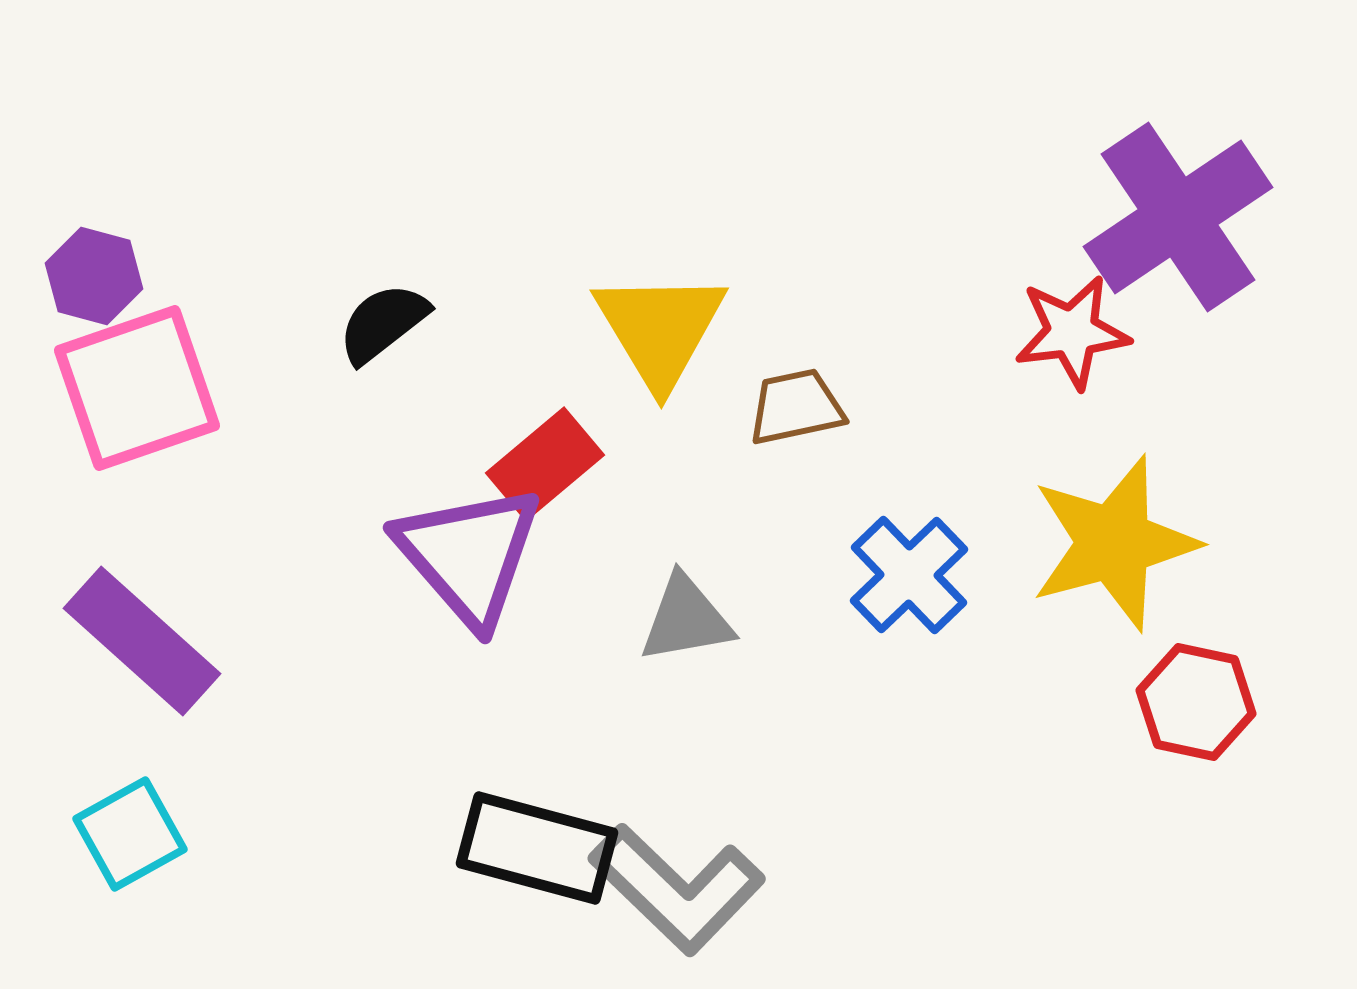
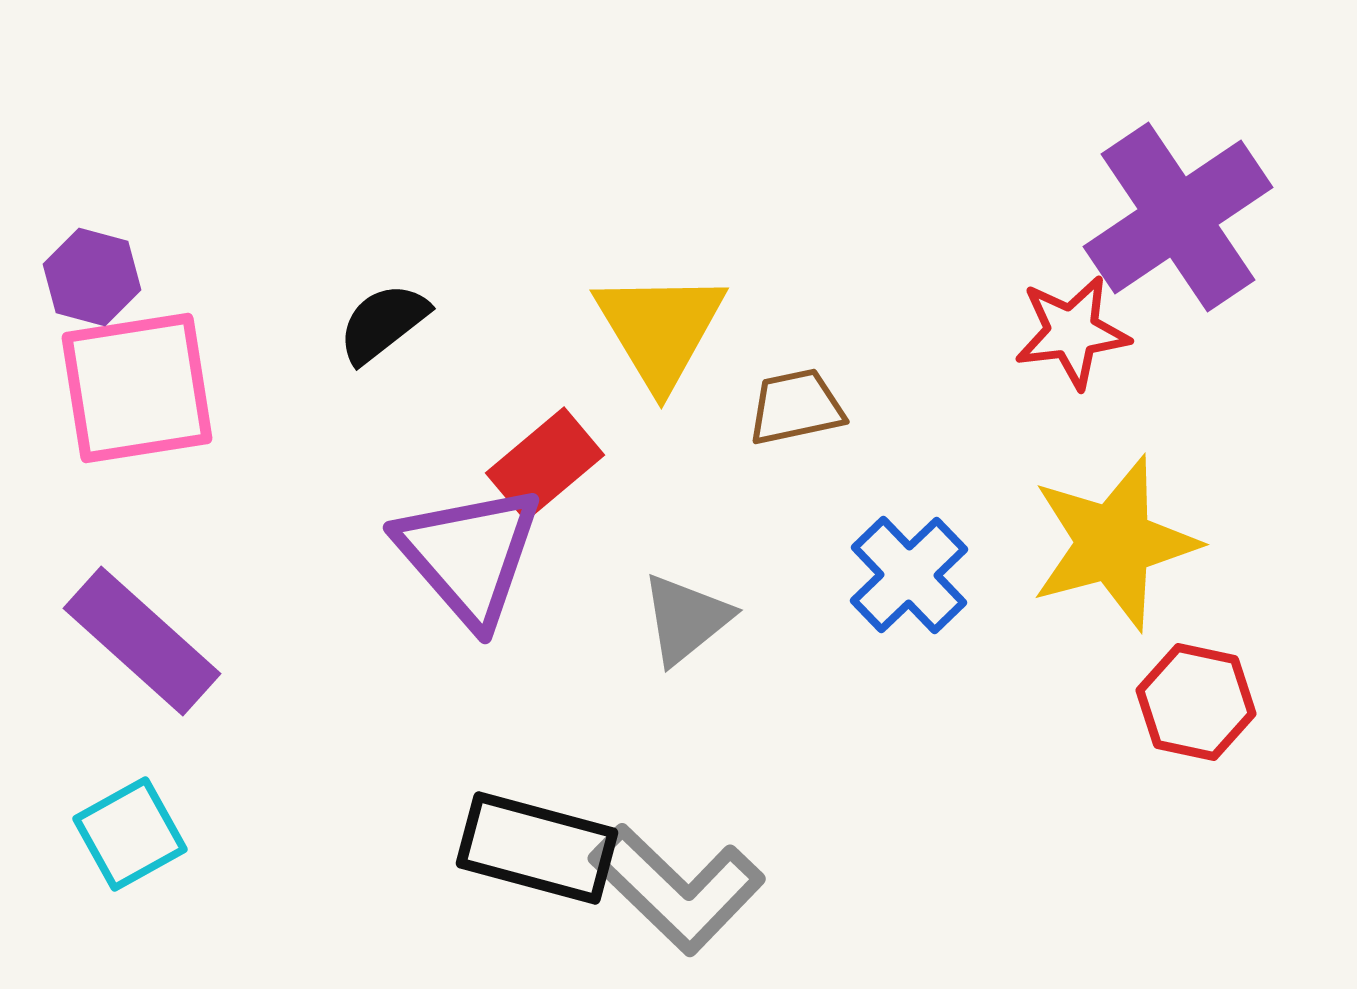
purple hexagon: moved 2 px left, 1 px down
pink square: rotated 10 degrees clockwise
gray triangle: rotated 29 degrees counterclockwise
